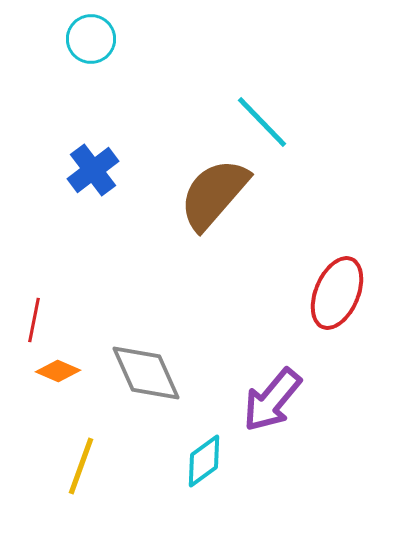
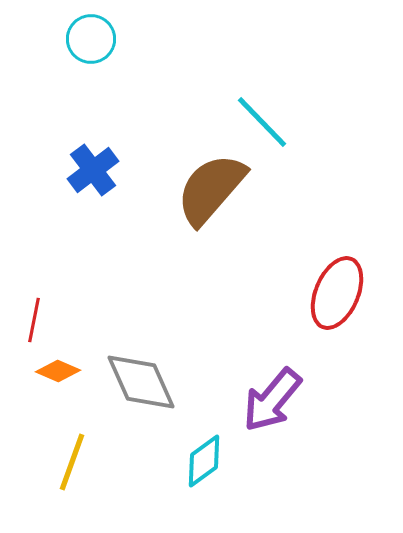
brown semicircle: moved 3 px left, 5 px up
gray diamond: moved 5 px left, 9 px down
yellow line: moved 9 px left, 4 px up
